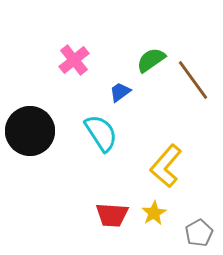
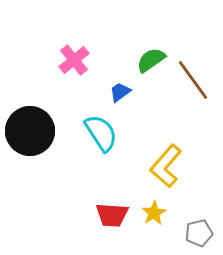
gray pentagon: rotated 16 degrees clockwise
